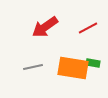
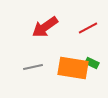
green rectangle: moved 1 px left; rotated 16 degrees clockwise
